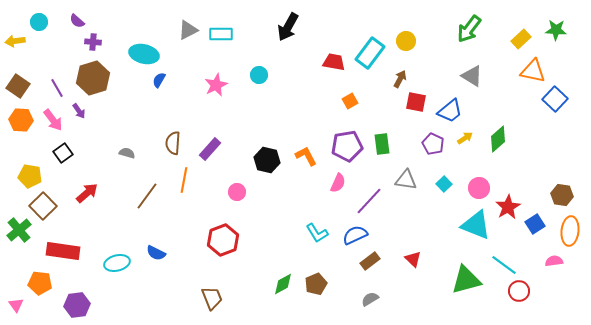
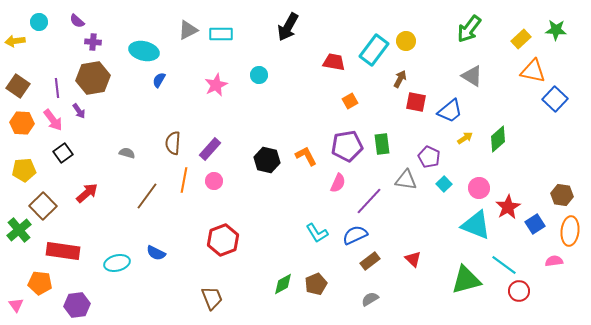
cyan rectangle at (370, 53): moved 4 px right, 3 px up
cyan ellipse at (144, 54): moved 3 px up
brown hexagon at (93, 78): rotated 8 degrees clockwise
purple line at (57, 88): rotated 24 degrees clockwise
orange hexagon at (21, 120): moved 1 px right, 3 px down
purple pentagon at (433, 144): moved 4 px left, 13 px down
yellow pentagon at (30, 176): moved 6 px left, 6 px up; rotated 15 degrees counterclockwise
pink circle at (237, 192): moved 23 px left, 11 px up
